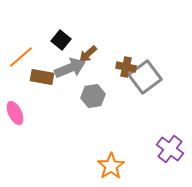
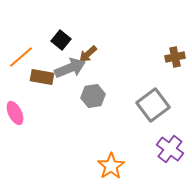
brown cross: moved 49 px right, 10 px up; rotated 24 degrees counterclockwise
gray square: moved 8 px right, 28 px down
